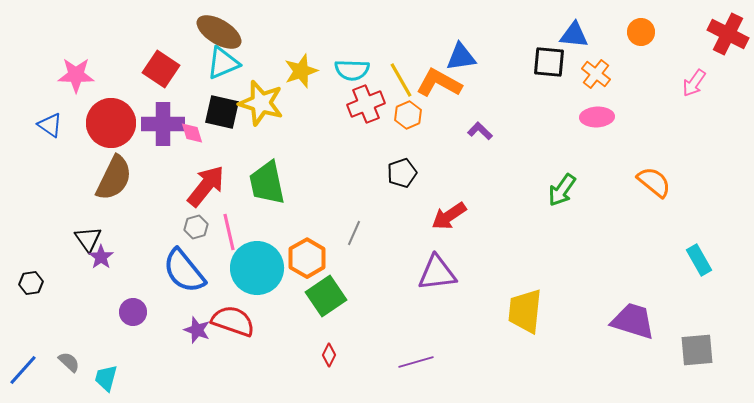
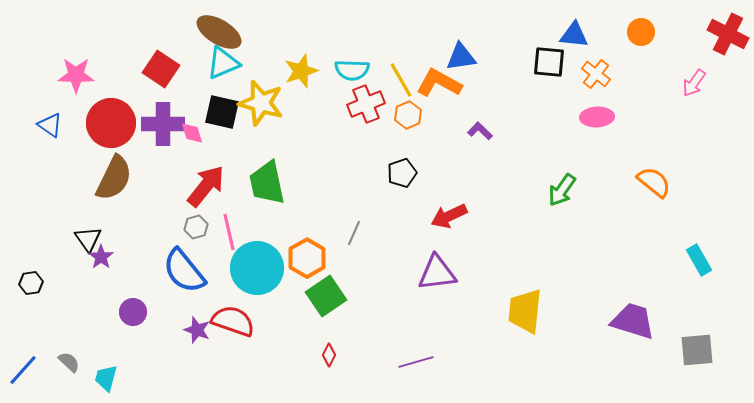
red arrow at (449, 216): rotated 9 degrees clockwise
